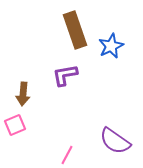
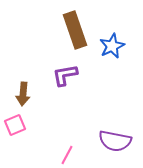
blue star: moved 1 px right
purple semicircle: rotated 24 degrees counterclockwise
